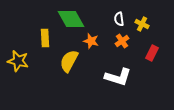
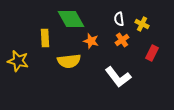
orange cross: moved 1 px up
yellow semicircle: rotated 125 degrees counterclockwise
white L-shape: rotated 36 degrees clockwise
